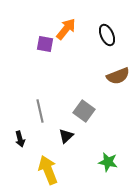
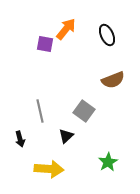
brown semicircle: moved 5 px left, 4 px down
green star: rotated 30 degrees clockwise
yellow arrow: moved 1 px right, 1 px up; rotated 116 degrees clockwise
